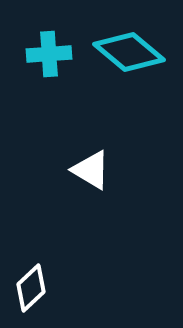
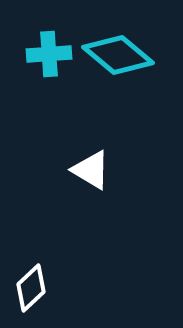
cyan diamond: moved 11 px left, 3 px down
